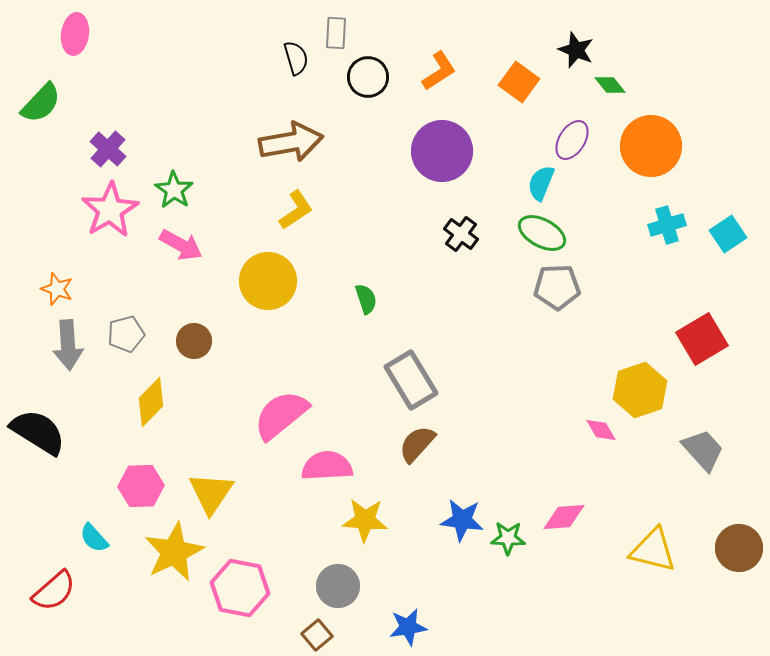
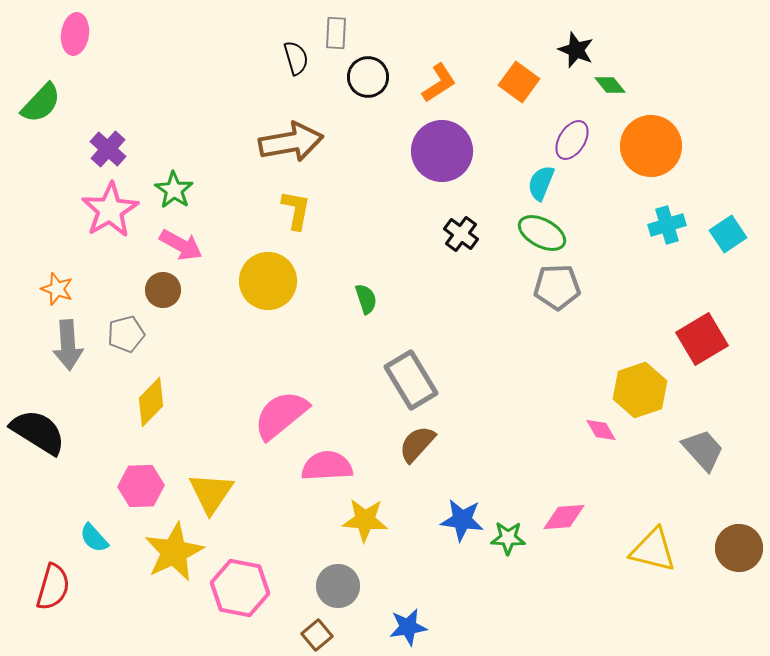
orange L-shape at (439, 71): moved 12 px down
yellow L-shape at (296, 210): rotated 45 degrees counterclockwise
brown circle at (194, 341): moved 31 px left, 51 px up
red semicircle at (54, 591): moved 1 px left, 4 px up; rotated 33 degrees counterclockwise
